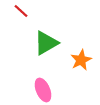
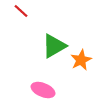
green triangle: moved 8 px right, 3 px down
pink ellipse: rotated 45 degrees counterclockwise
